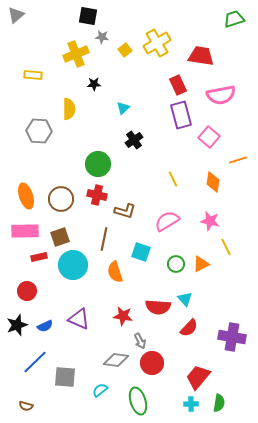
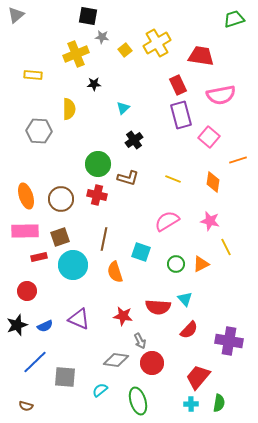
yellow line at (173, 179): rotated 42 degrees counterclockwise
brown L-shape at (125, 211): moved 3 px right, 33 px up
red semicircle at (189, 328): moved 2 px down
purple cross at (232, 337): moved 3 px left, 4 px down
